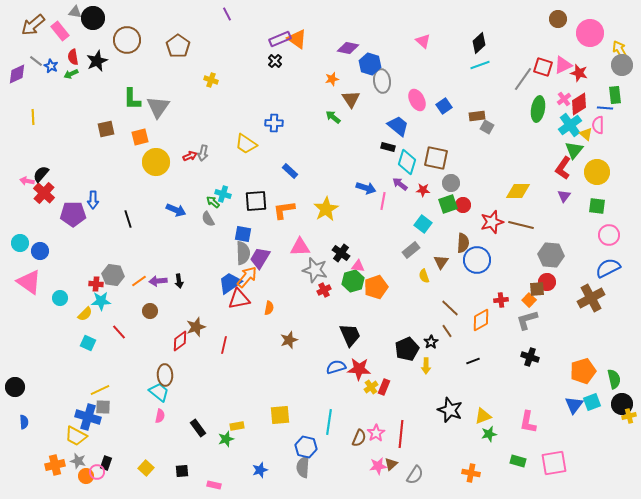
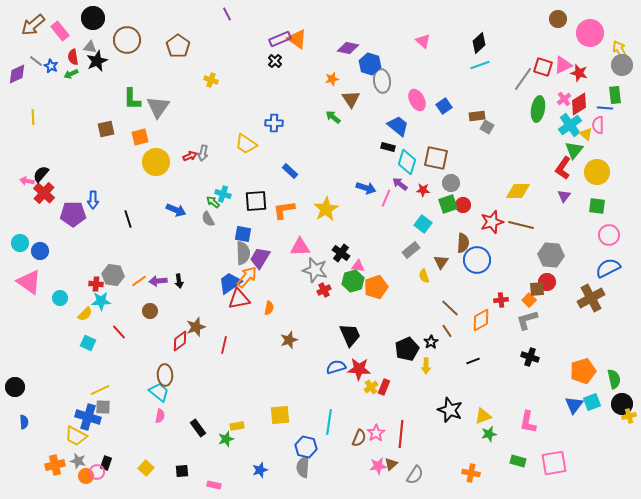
gray triangle at (75, 12): moved 15 px right, 35 px down
pink line at (383, 201): moved 3 px right, 3 px up; rotated 12 degrees clockwise
